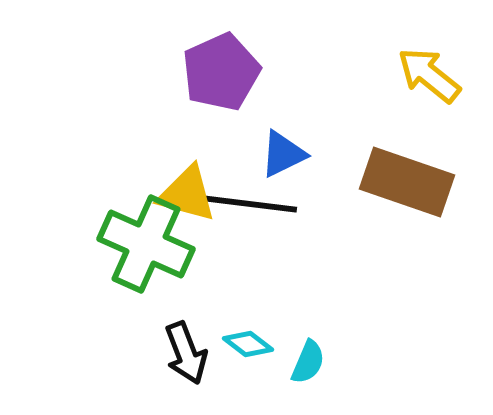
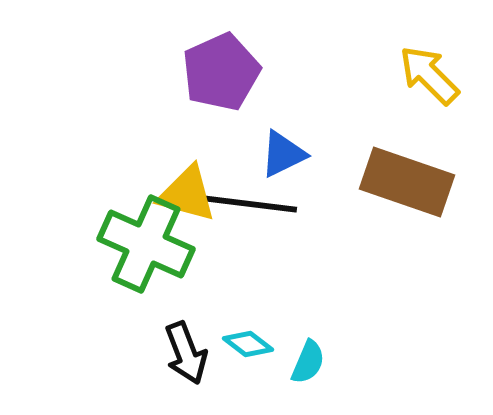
yellow arrow: rotated 6 degrees clockwise
